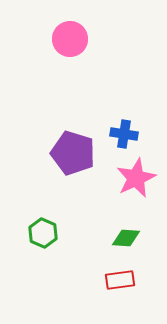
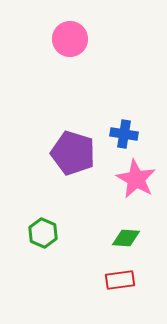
pink star: moved 1 px down; rotated 18 degrees counterclockwise
